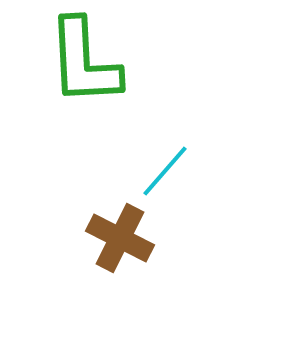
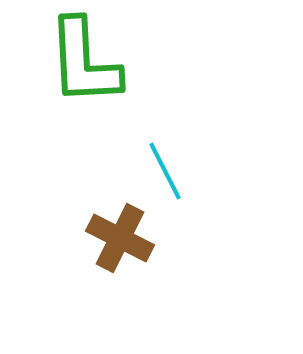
cyan line: rotated 68 degrees counterclockwise
